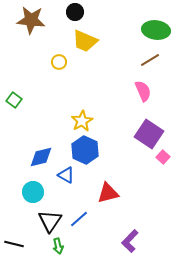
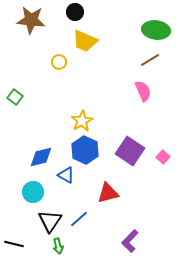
green square: moved 1 px right, 3 px up
purple square: moved 19 px left, 17 px down
